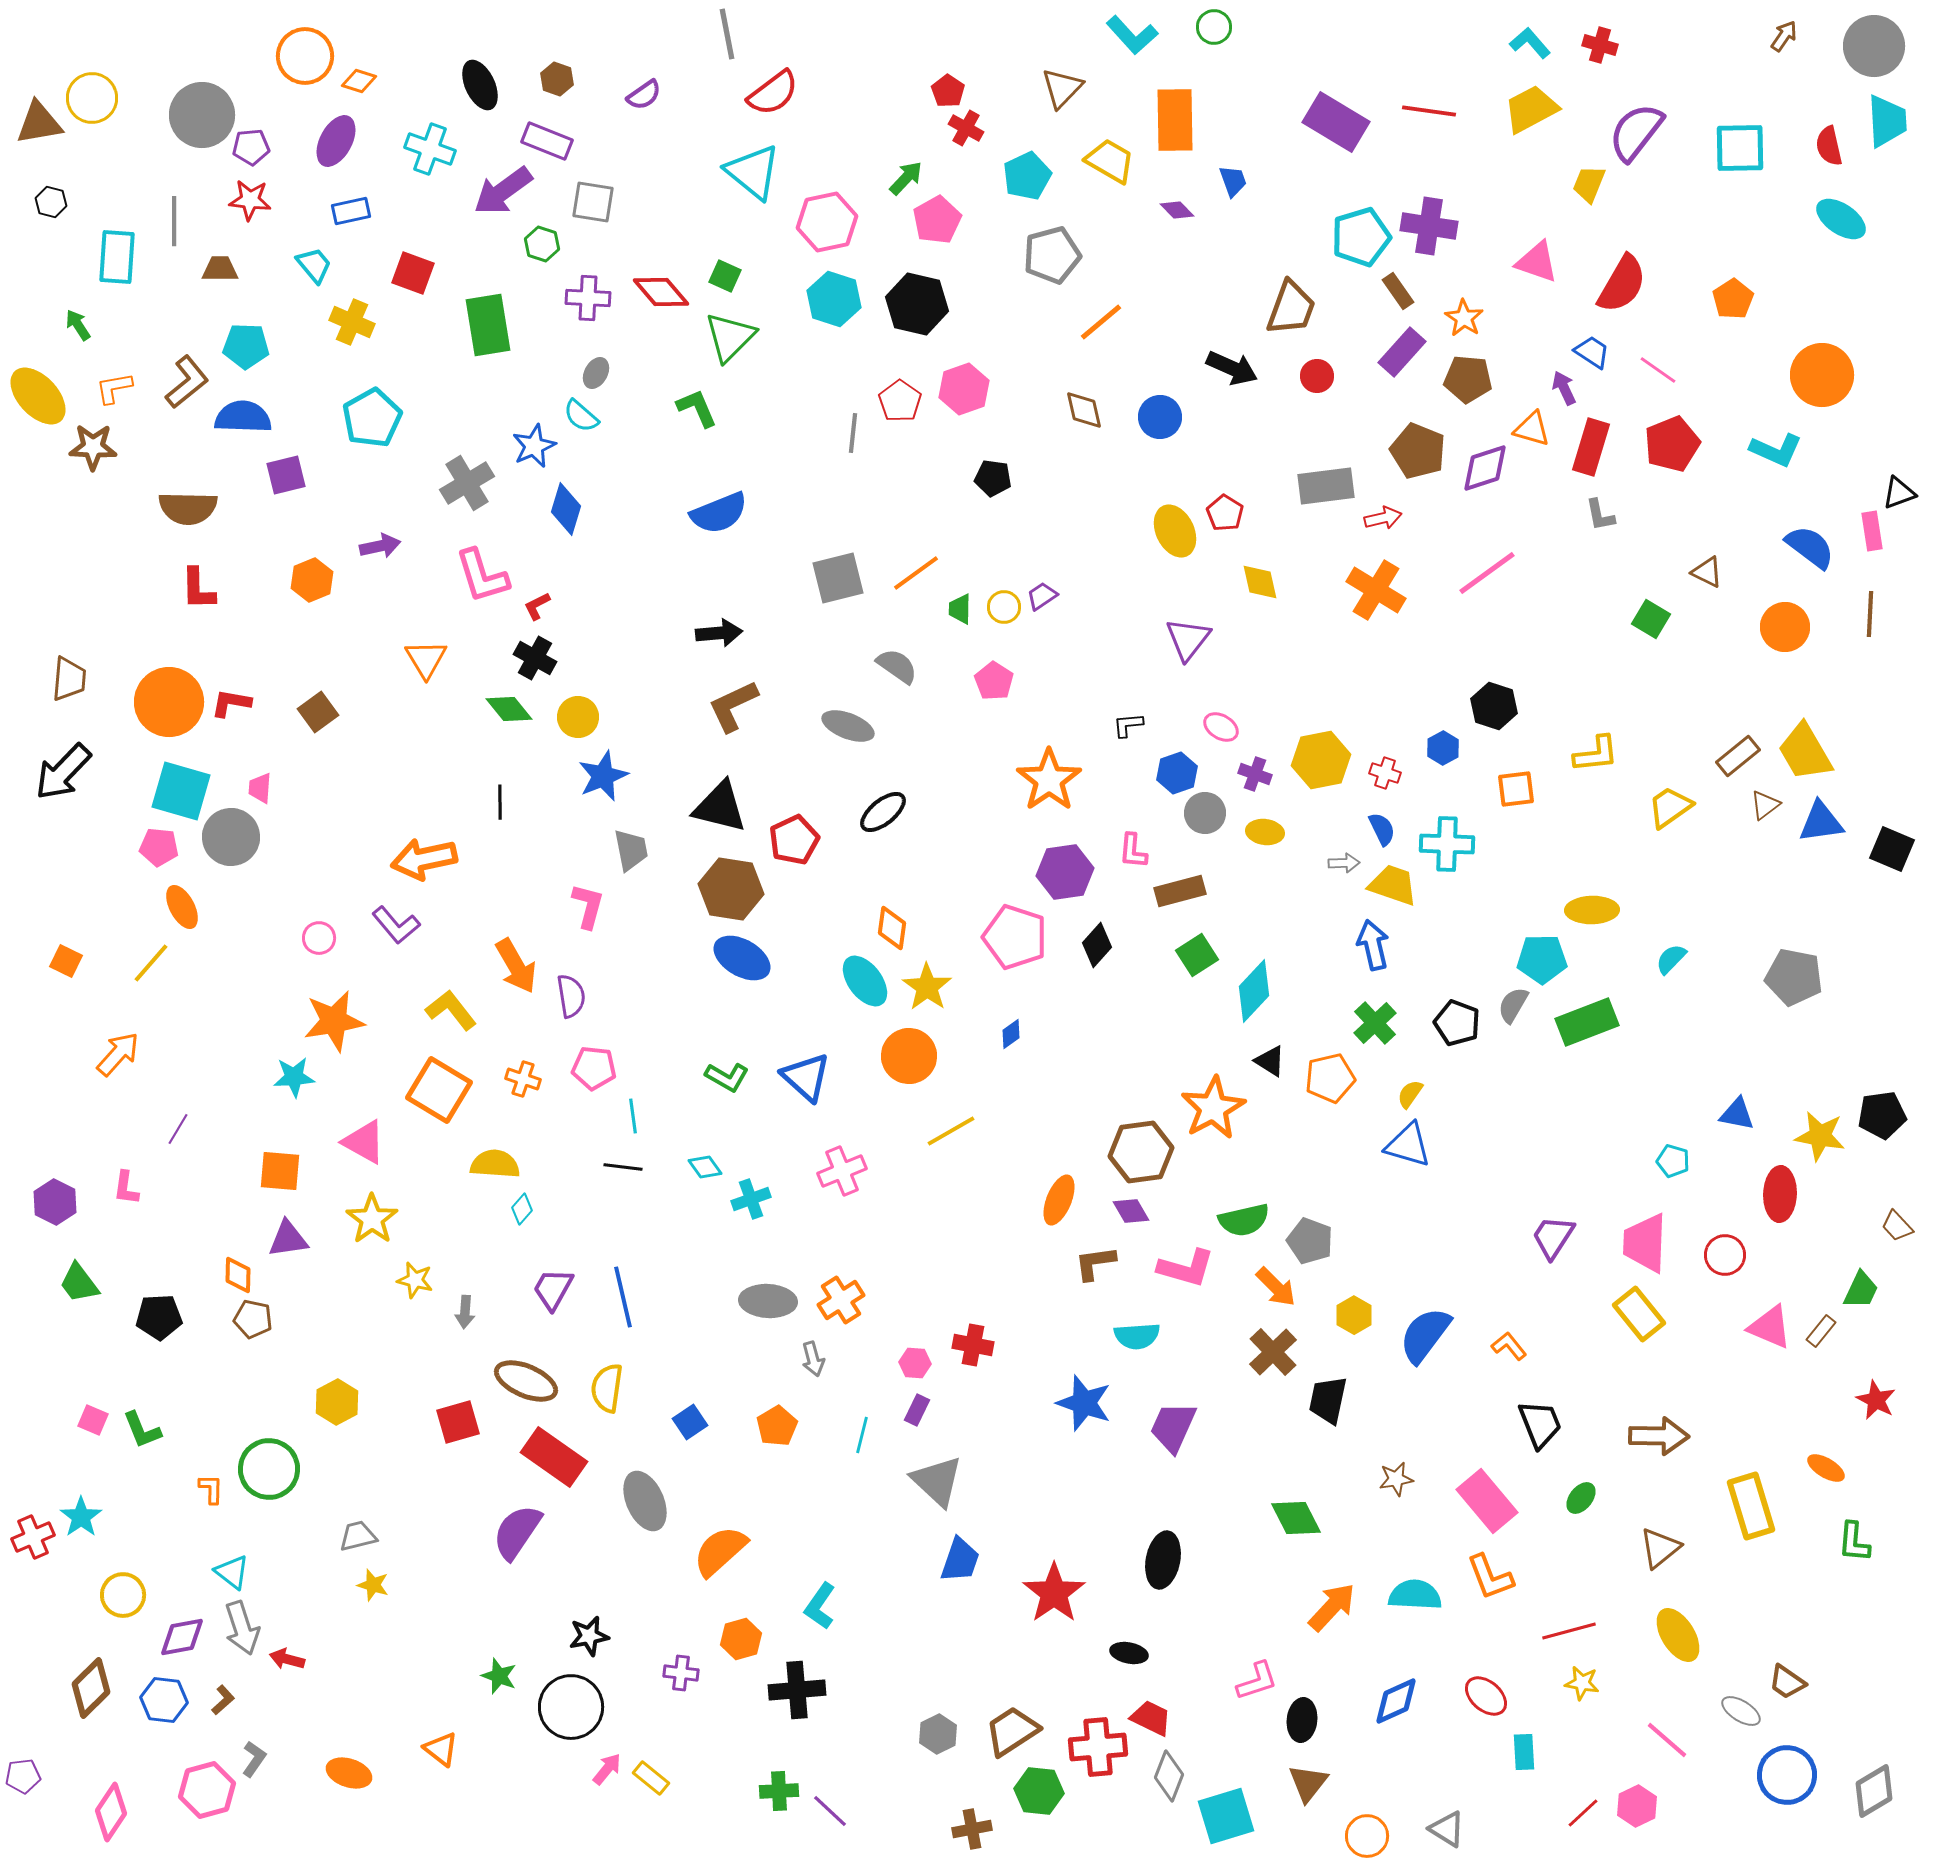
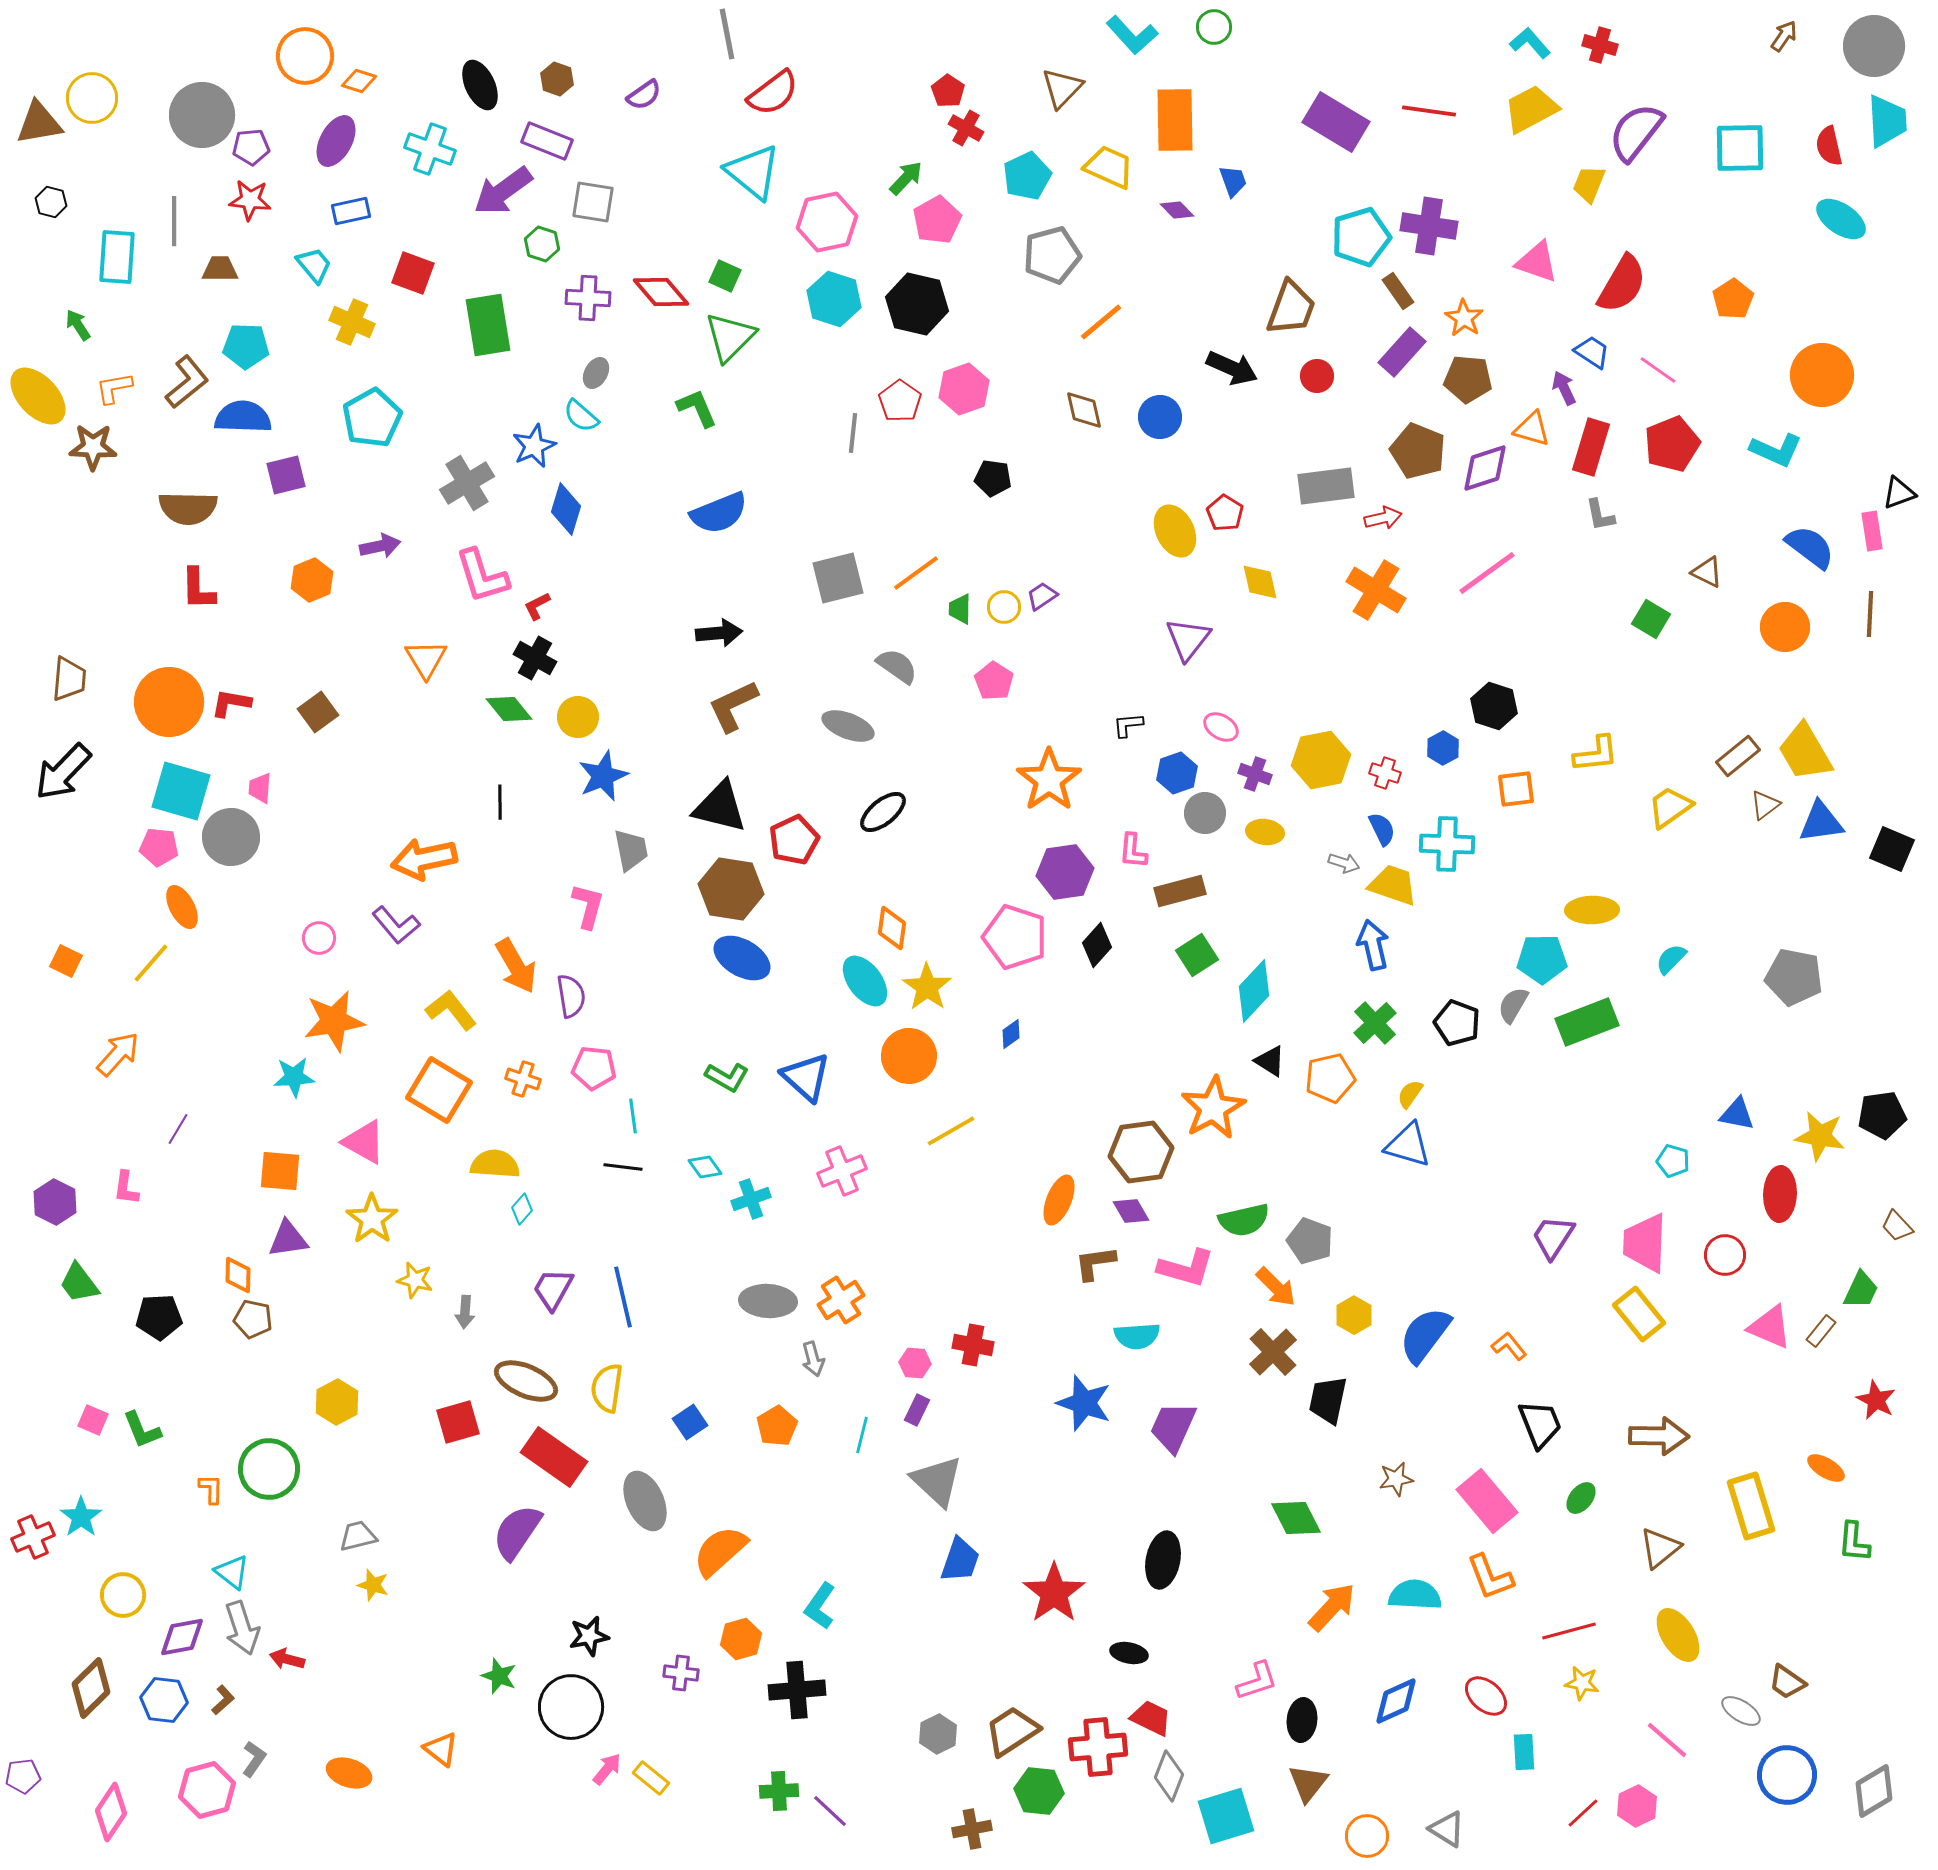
yellow trapezoid at (1110, 161): moved 1 px left, 6 px down; rotated 6 degrees counterclockwise
gray arrow at (1344, 863): rotated 20 degrees clockwise
